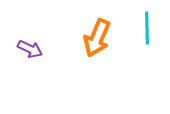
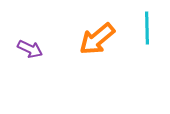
orange arrow: moved 1 px down; rotated 27 degrees clockwise
